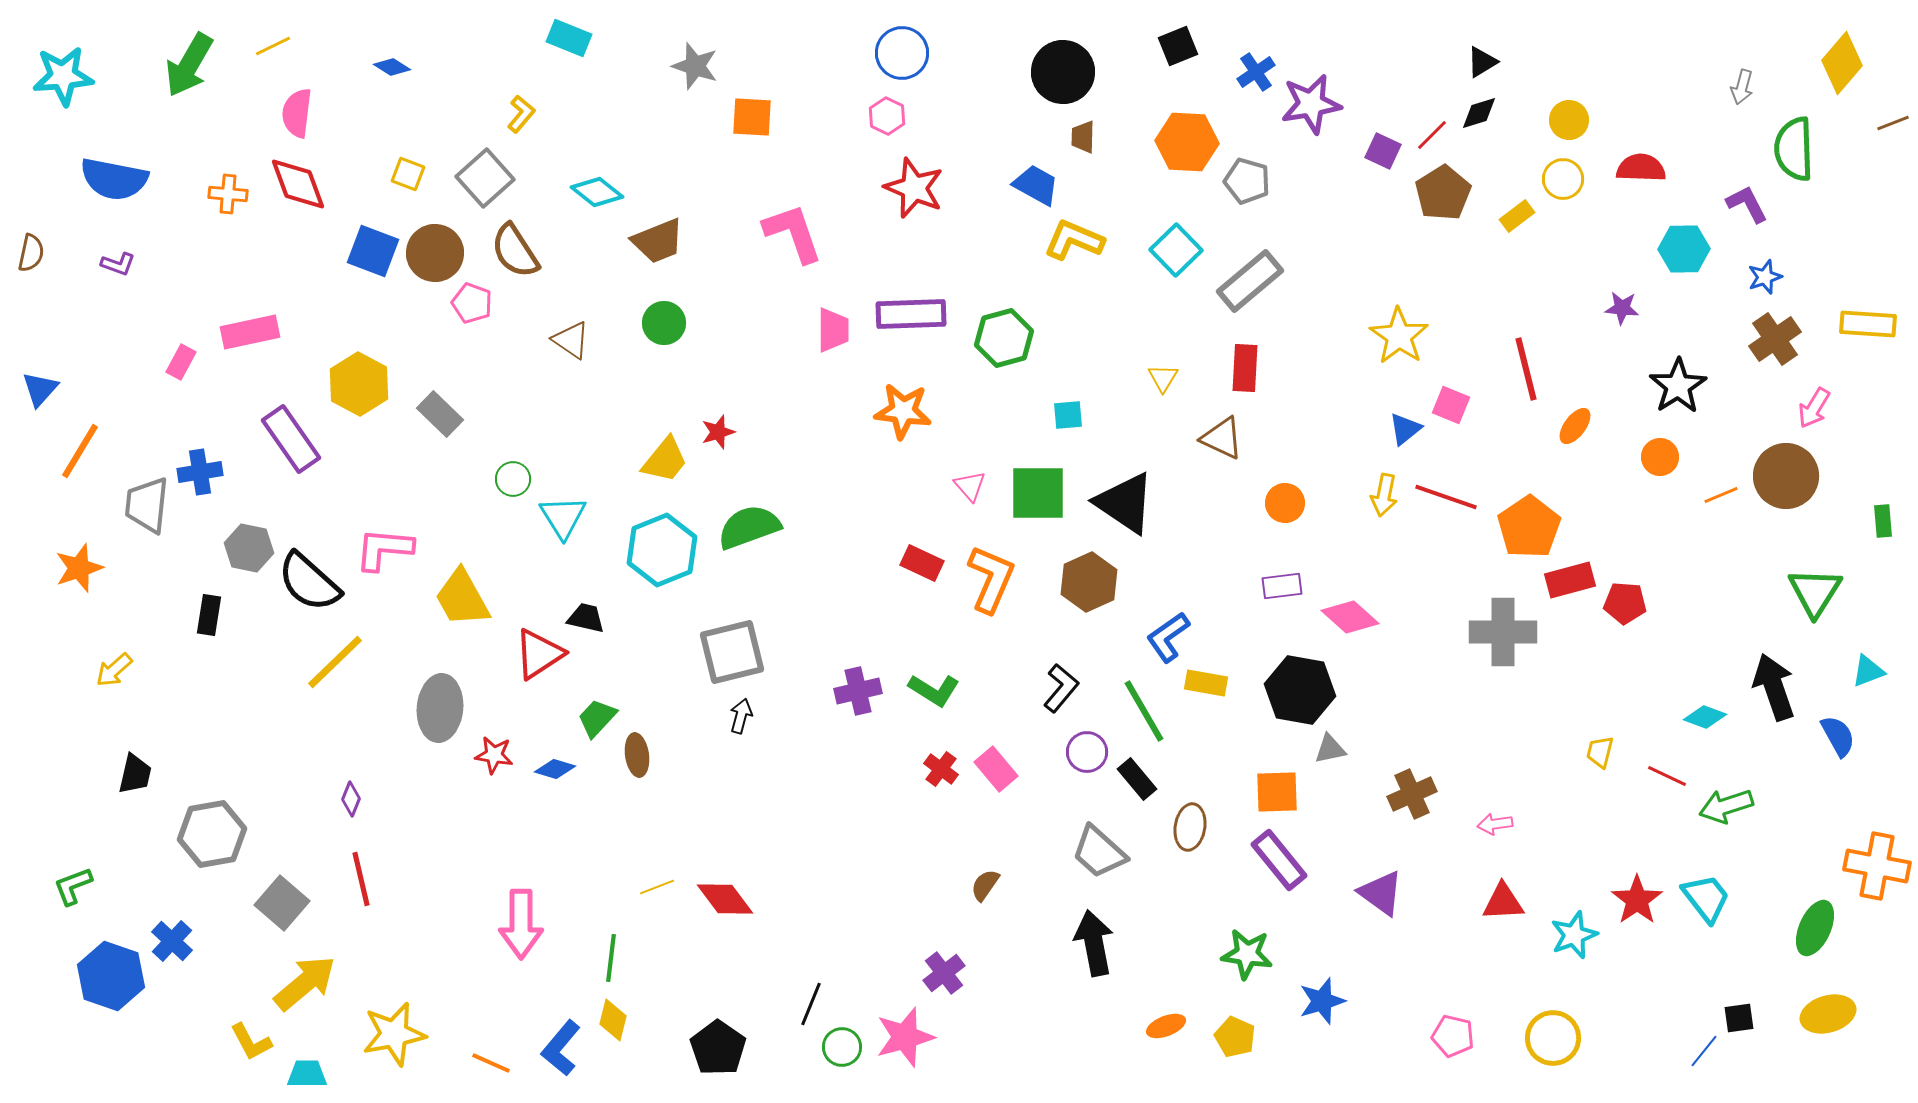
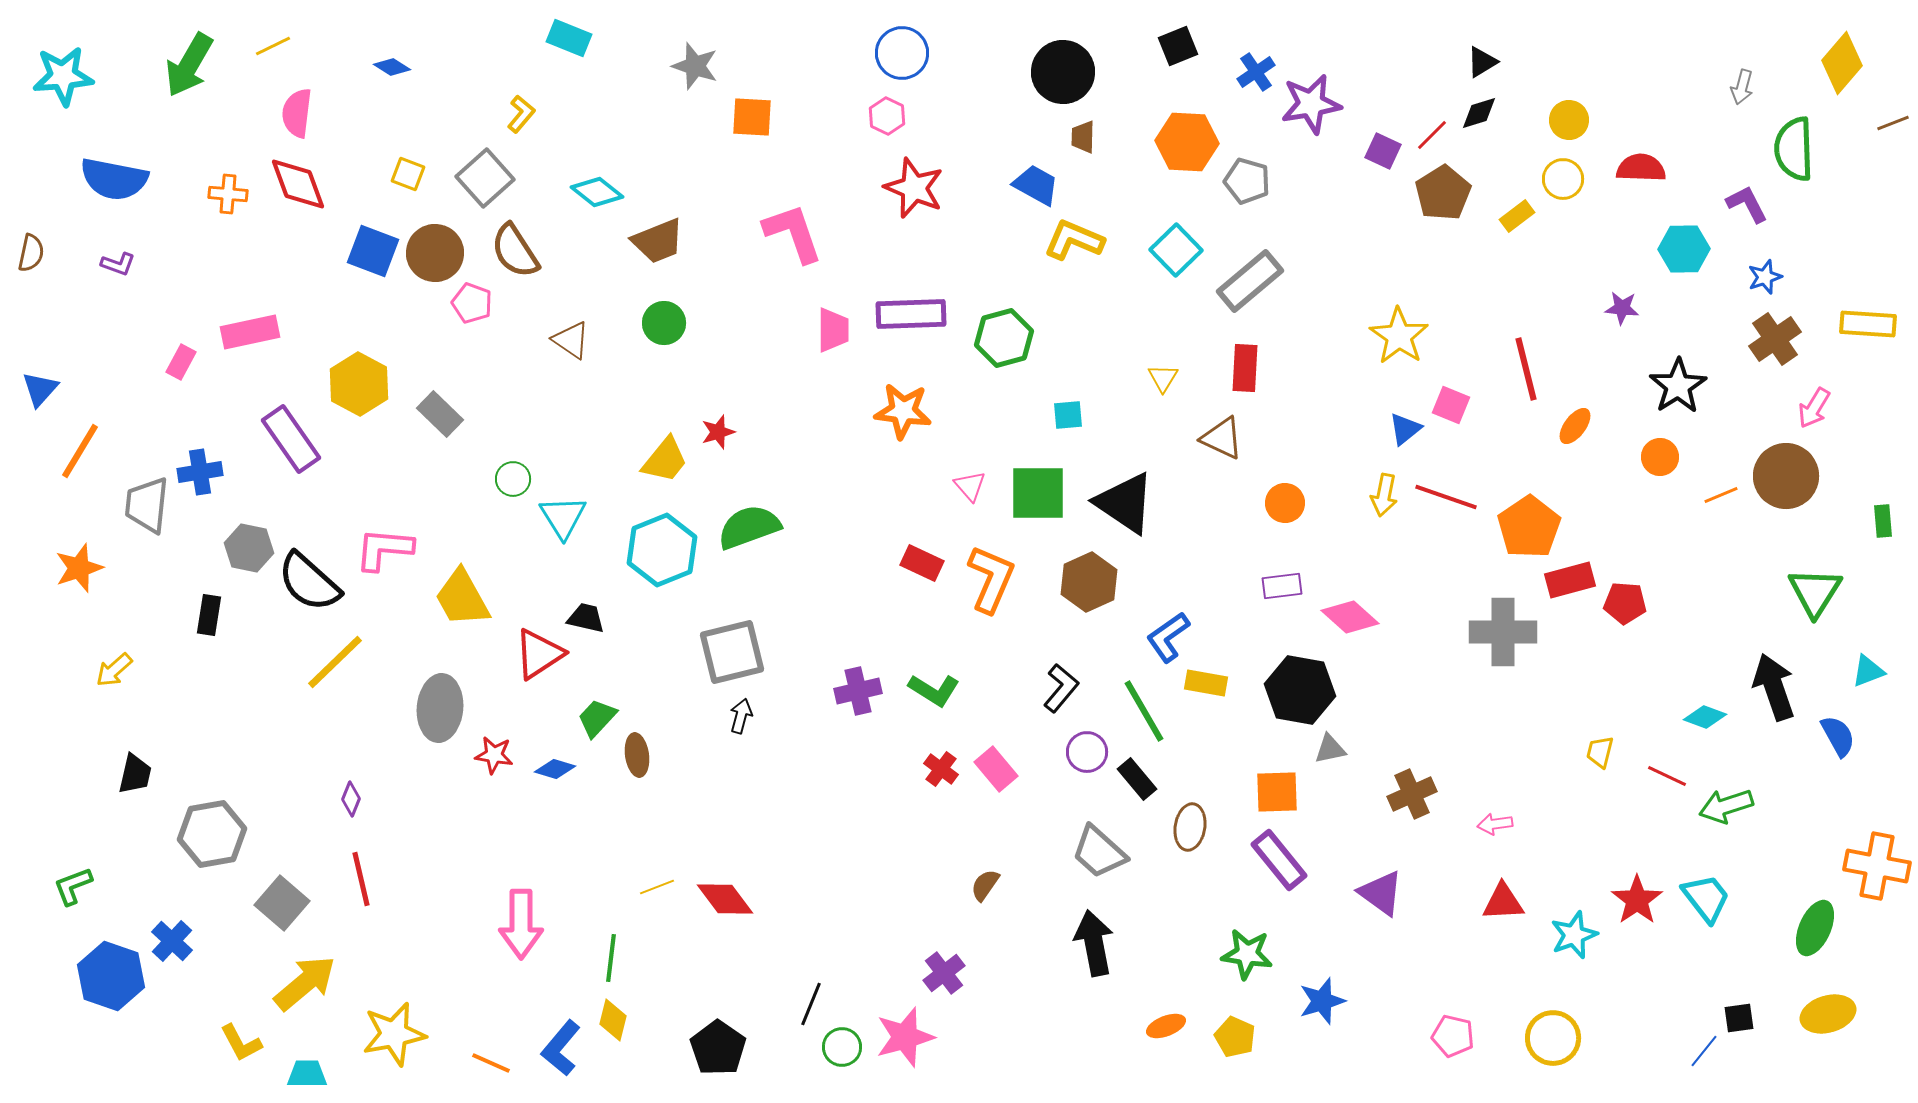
yellow L-shape at (251, 1042): moved 10 px left, 1 px down
